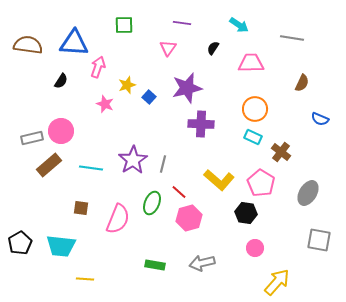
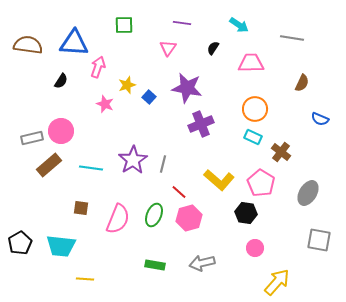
purple star at (187, 88): rotated 24 degrees clockwise
purple cross at (201, 124): rotated 25 degrees counterclockwise
green ellipse at (152, 203): moved 2 px right, 12 px down
